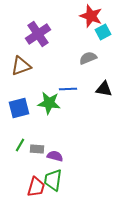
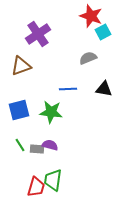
green star: moved 2 px right, 9 px down
blue square: moved 2 px down
green line: rotated 64 degrees counterclockwise
purple semicircle: moved 5 px left, 11 px up
